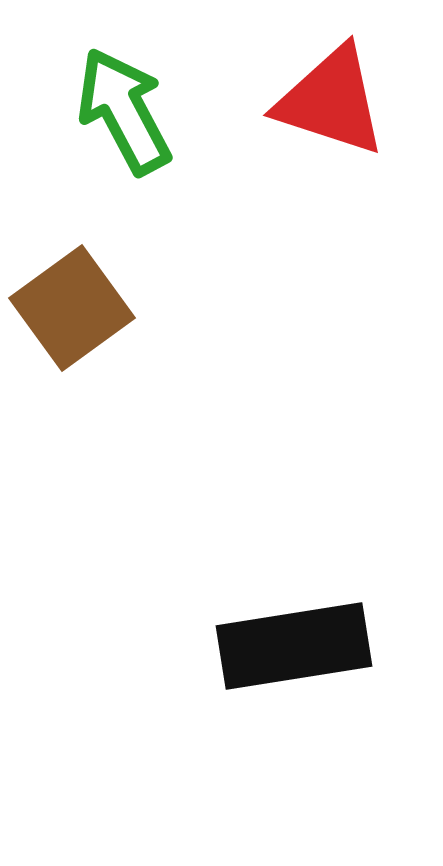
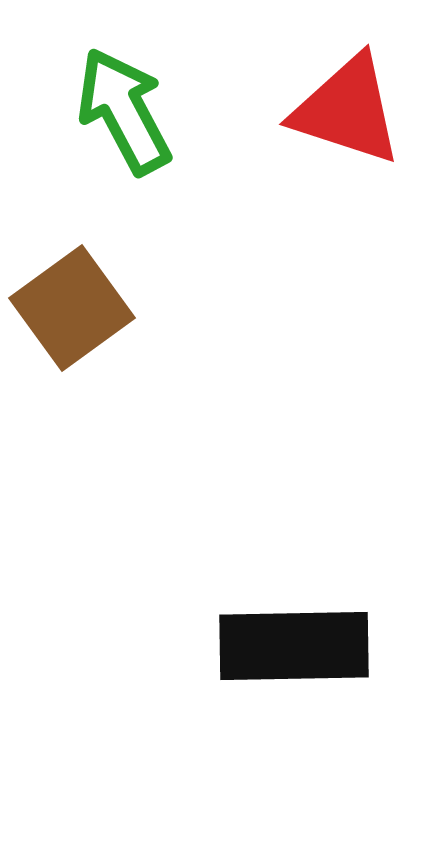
red triangle: moved 16 px right, 9 px down
black rectangle: rotated 8 degrees clockwise
